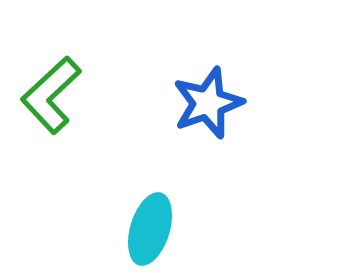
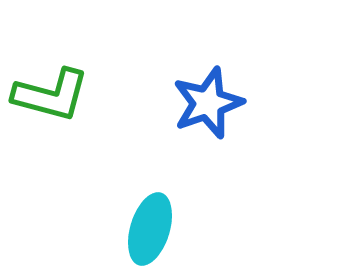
green L-shape: rotated 122 degrees counterclockwise
